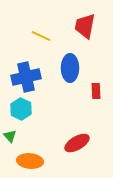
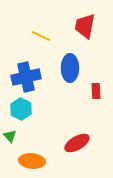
orange ellipse: moved 2 px right
